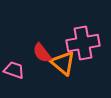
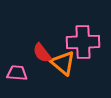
pink cross: moved 1 px up; rotated 8 degrees clockwise
pink trapezoid: moved 3 px right, 3 px down; rotated 15 degrees counterclockwise
